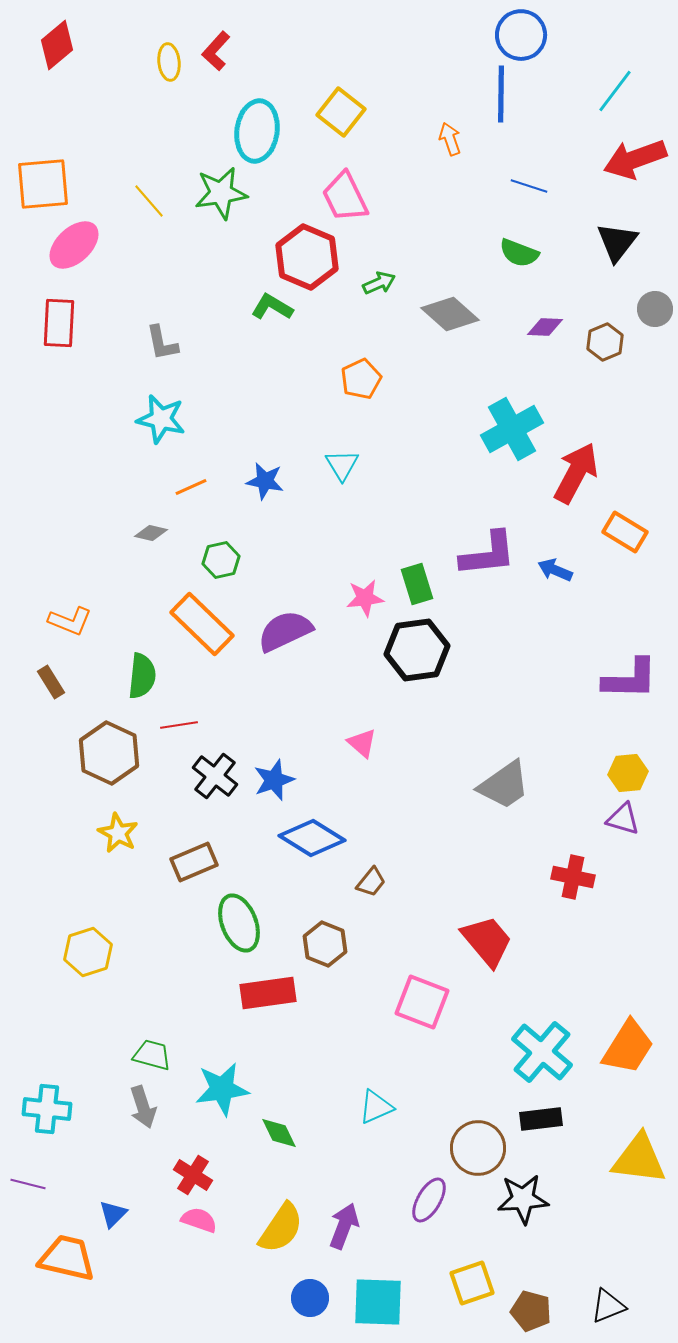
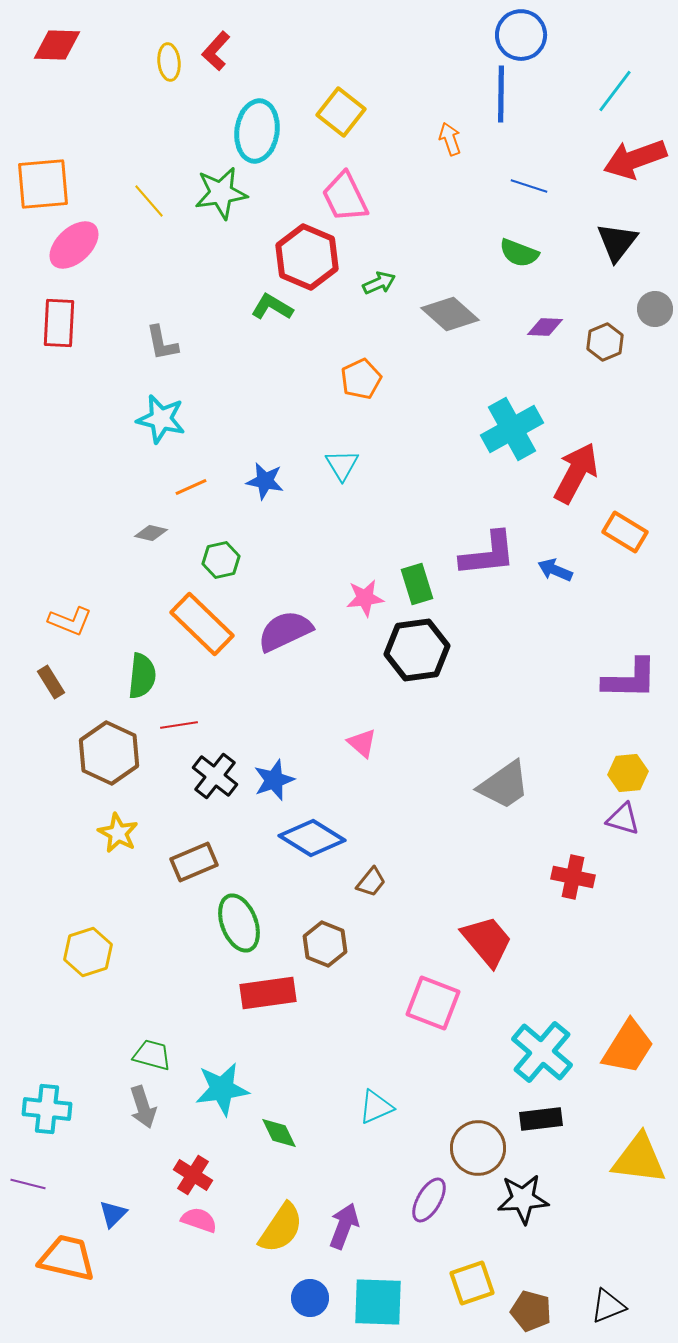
red diamond at (57, 45): rotated 42 degrees clockwise
pink square at (422, 1002): moved 11 px right, 1 px down
